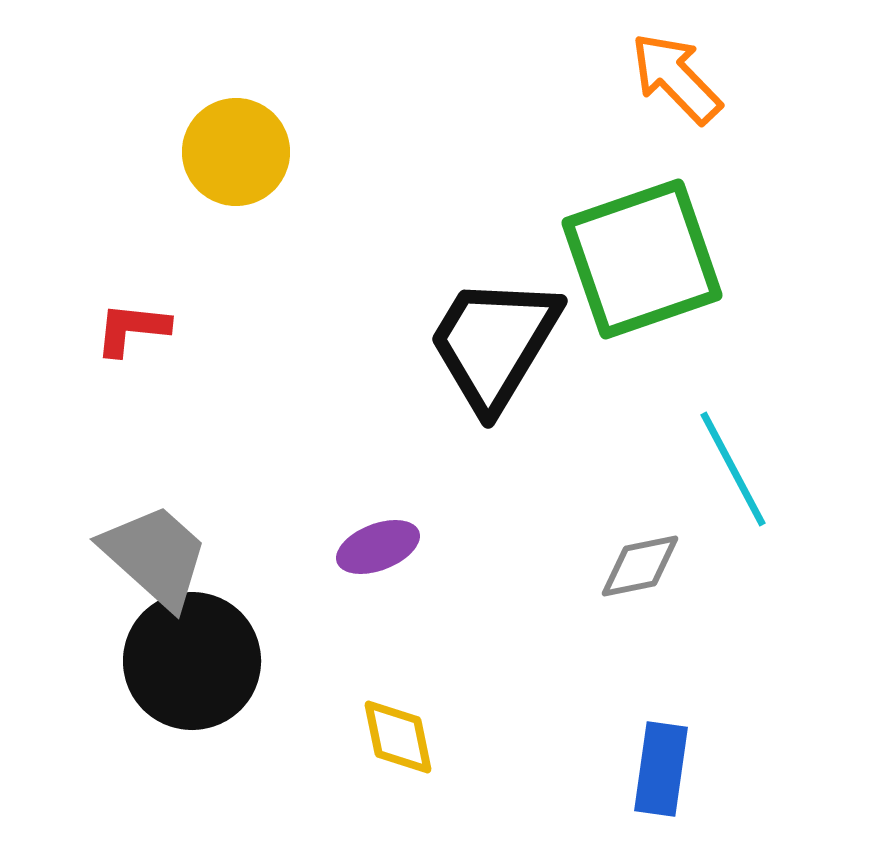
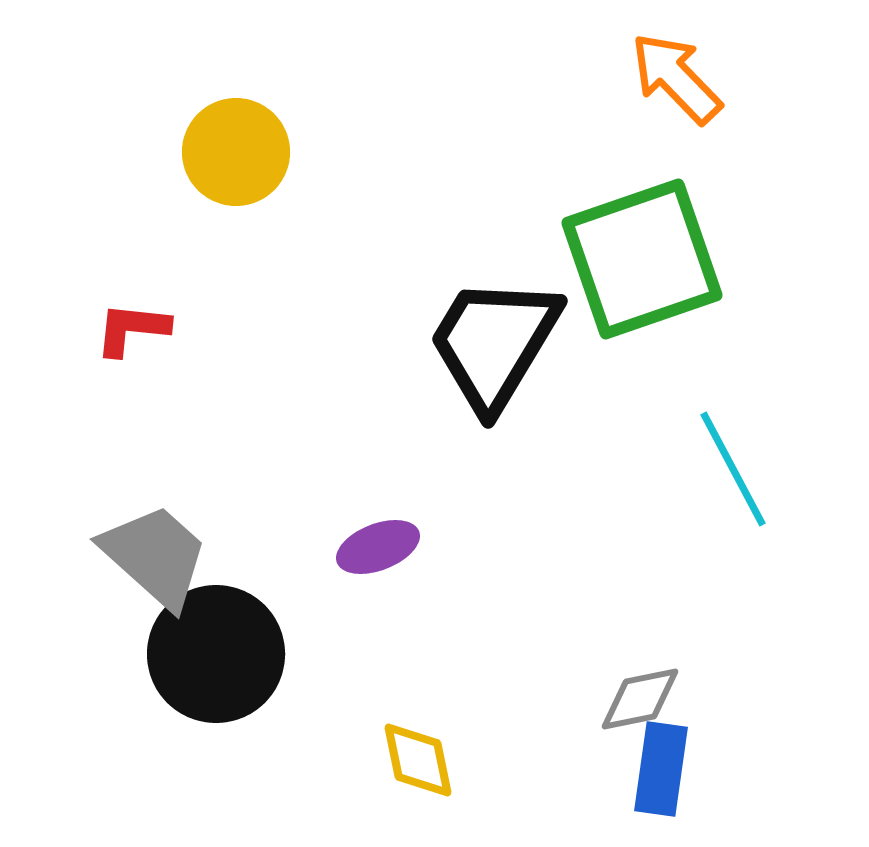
gray diamond: moved 133 px down
black circle: moved 24 px right, 7 px up
yellow diamond: moved 20 px right, 23 px down
